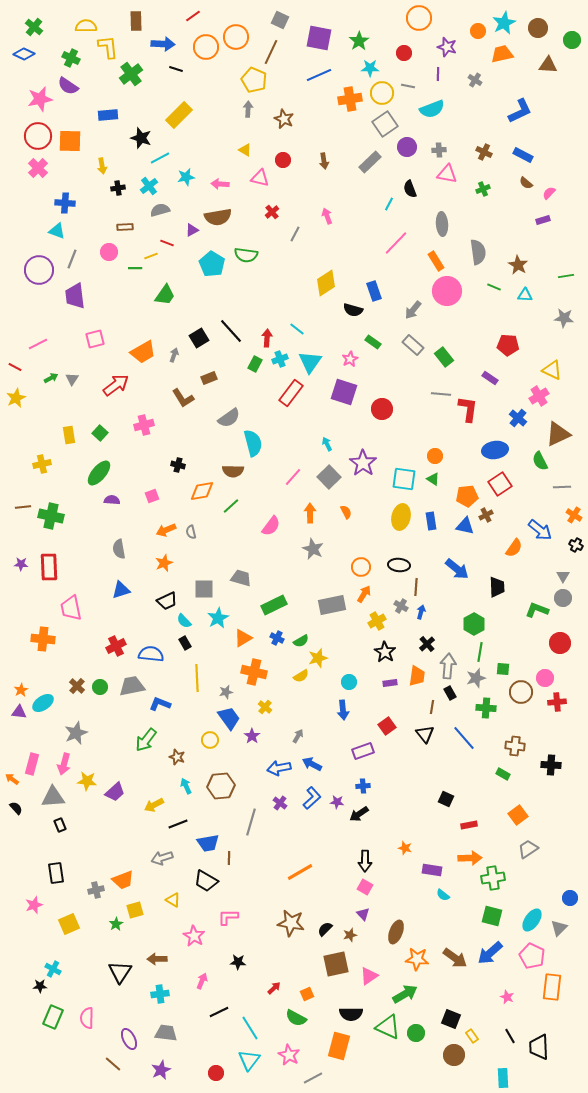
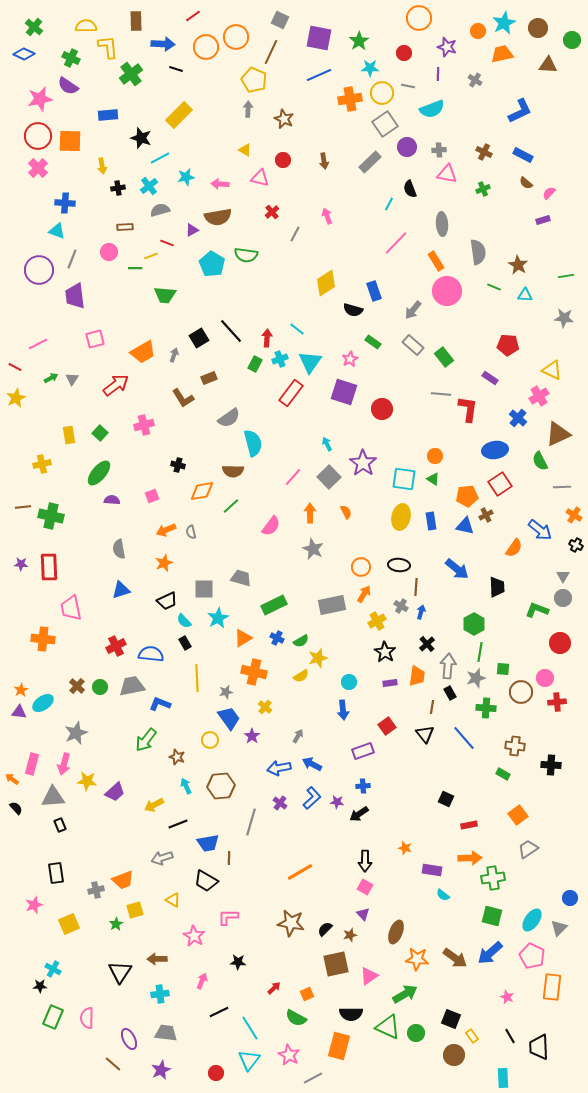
green trapezoid at (165, 295): rotated 60 degrees clockwise
